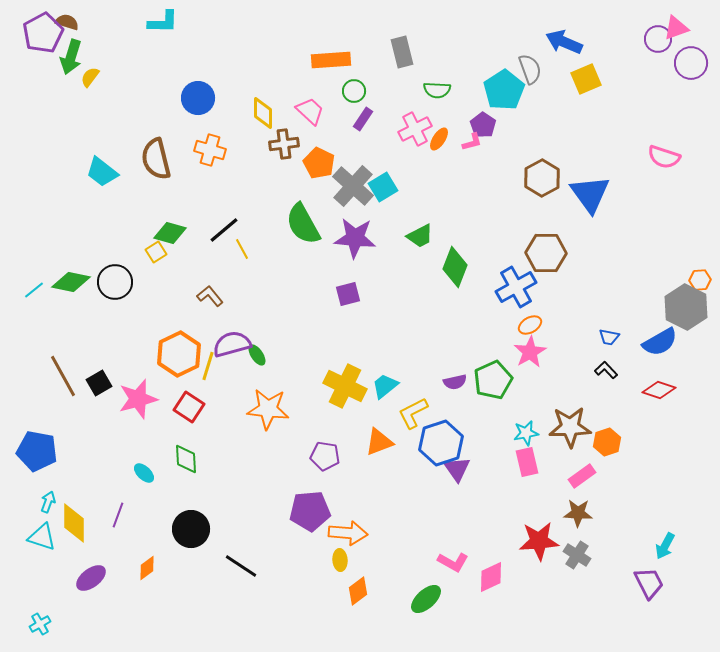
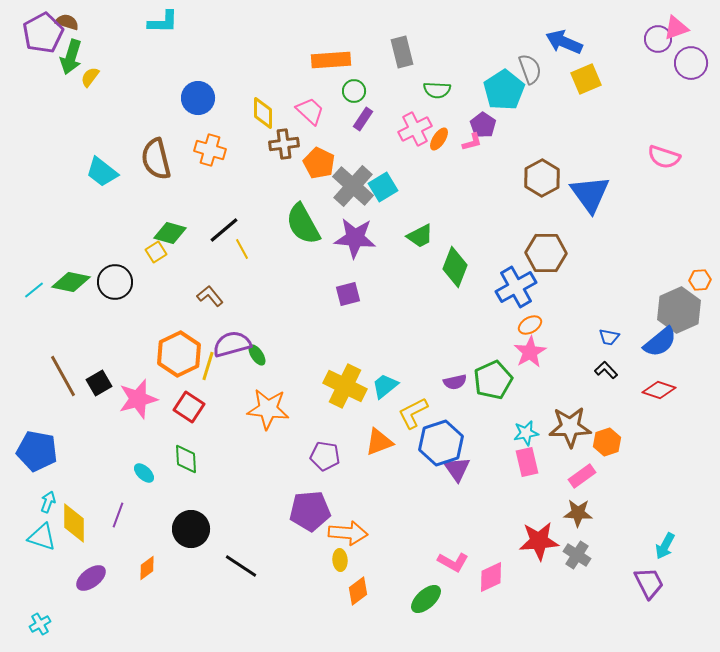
gray hexagon at (686, 307): moved 7 px left, 3 px down; rotated 9 degrees clockwise
blue semicircle at (660, 342): rotated 9 degrees counterclockwise
